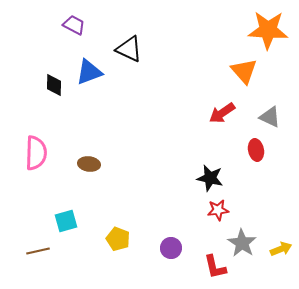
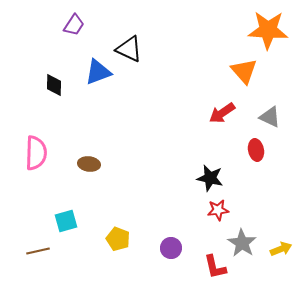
purple trapezoid: rotated 95 degrees clockwise
blue triangle: moved 9 px right
